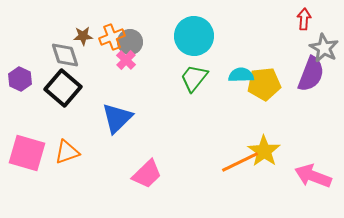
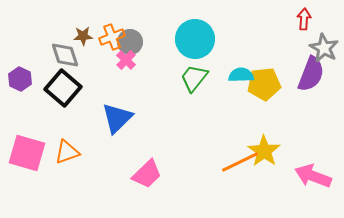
cyan circle: moved 1 px right, 3 px down
